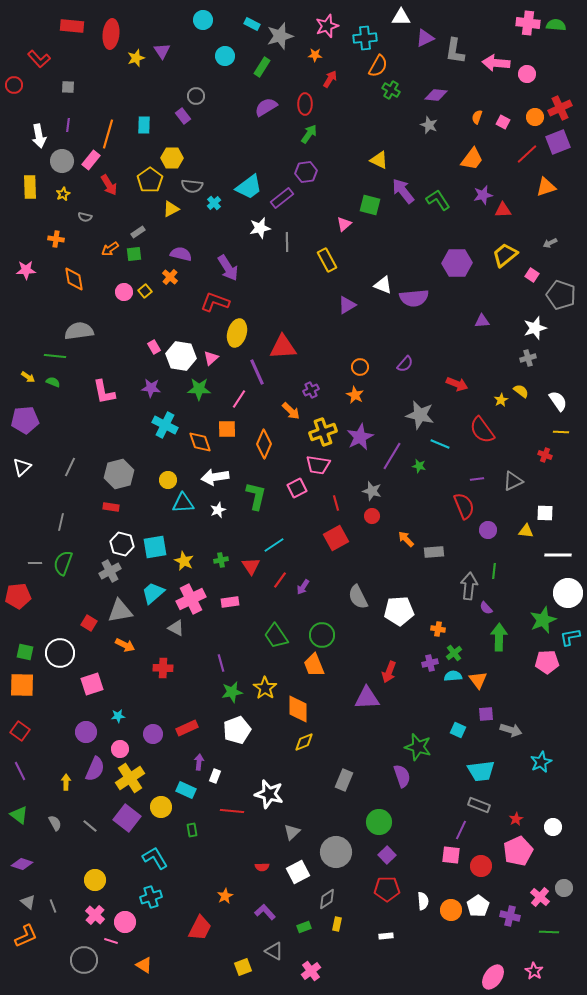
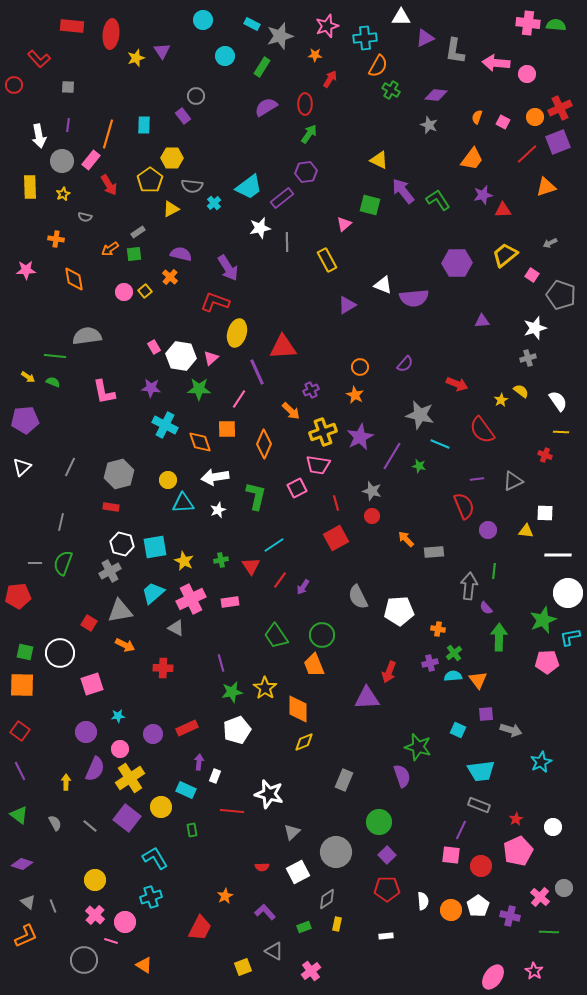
gray semicircle at (79, 331): moved 8 px right, 5 px down
